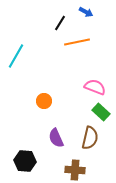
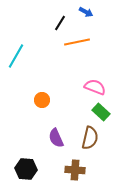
orange circle: moved 2 px left, 1 px up
black hexagon: moved 1 px right, 8 px down
